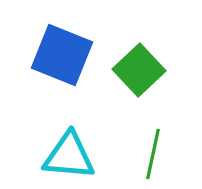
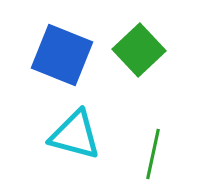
green square: moved 20 px up
cyan triangle: moved 6 px right, 21 px up; rotated 10 degrees clockwise
